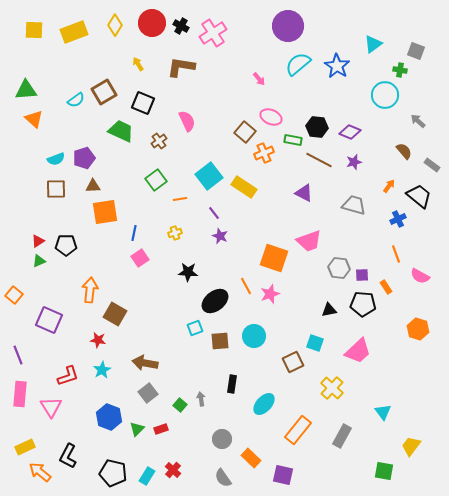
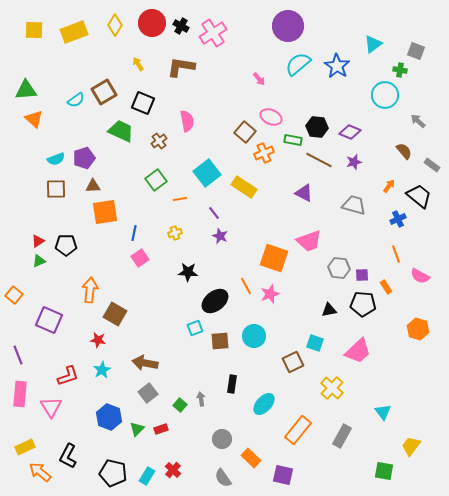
pink semicircle at (187, 121): rotated 15 degrees clockwise
cyan square at (209, 176): moved 2 px left, 3 px up
